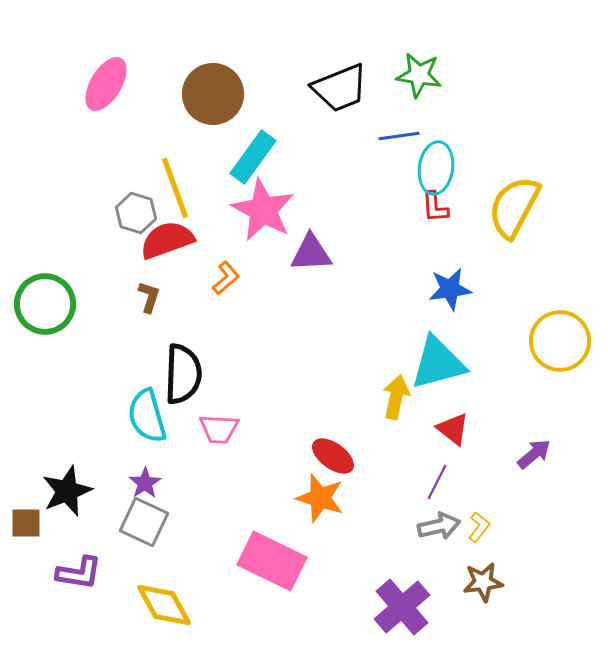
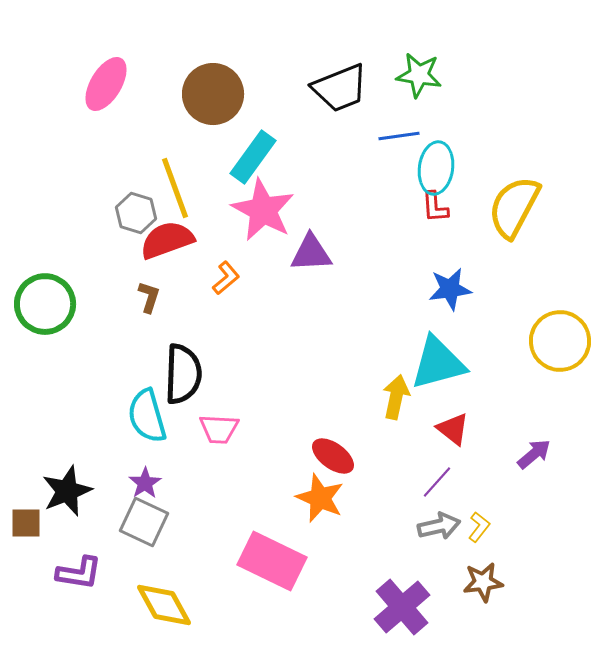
purple line: rotated 15 degrees clockwise
orange star: rotated 6 degrees clockwise
